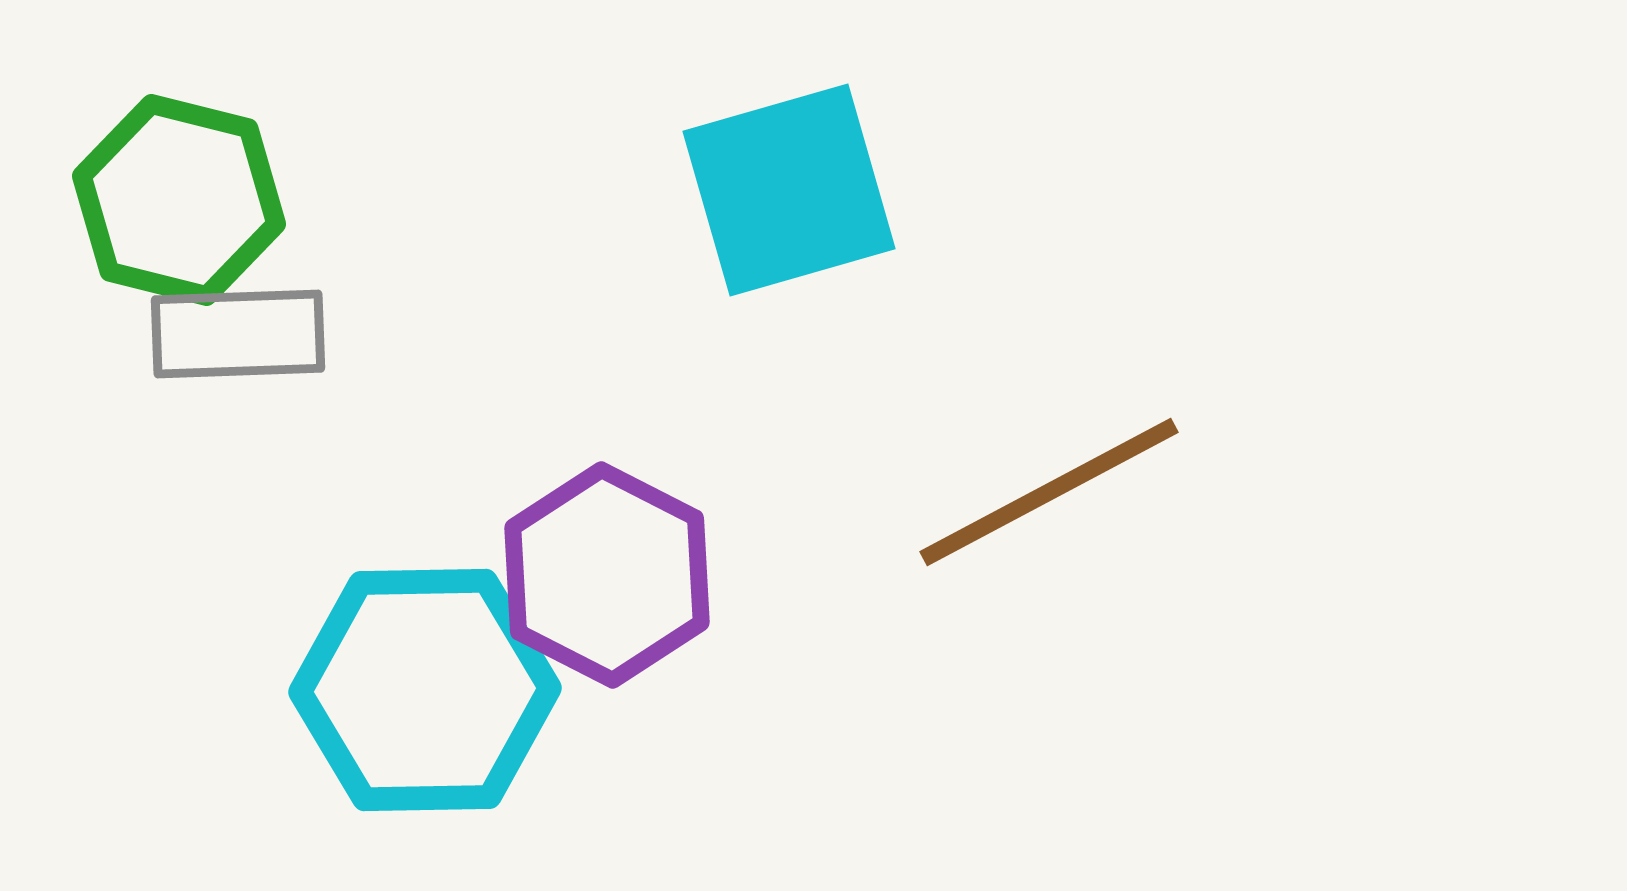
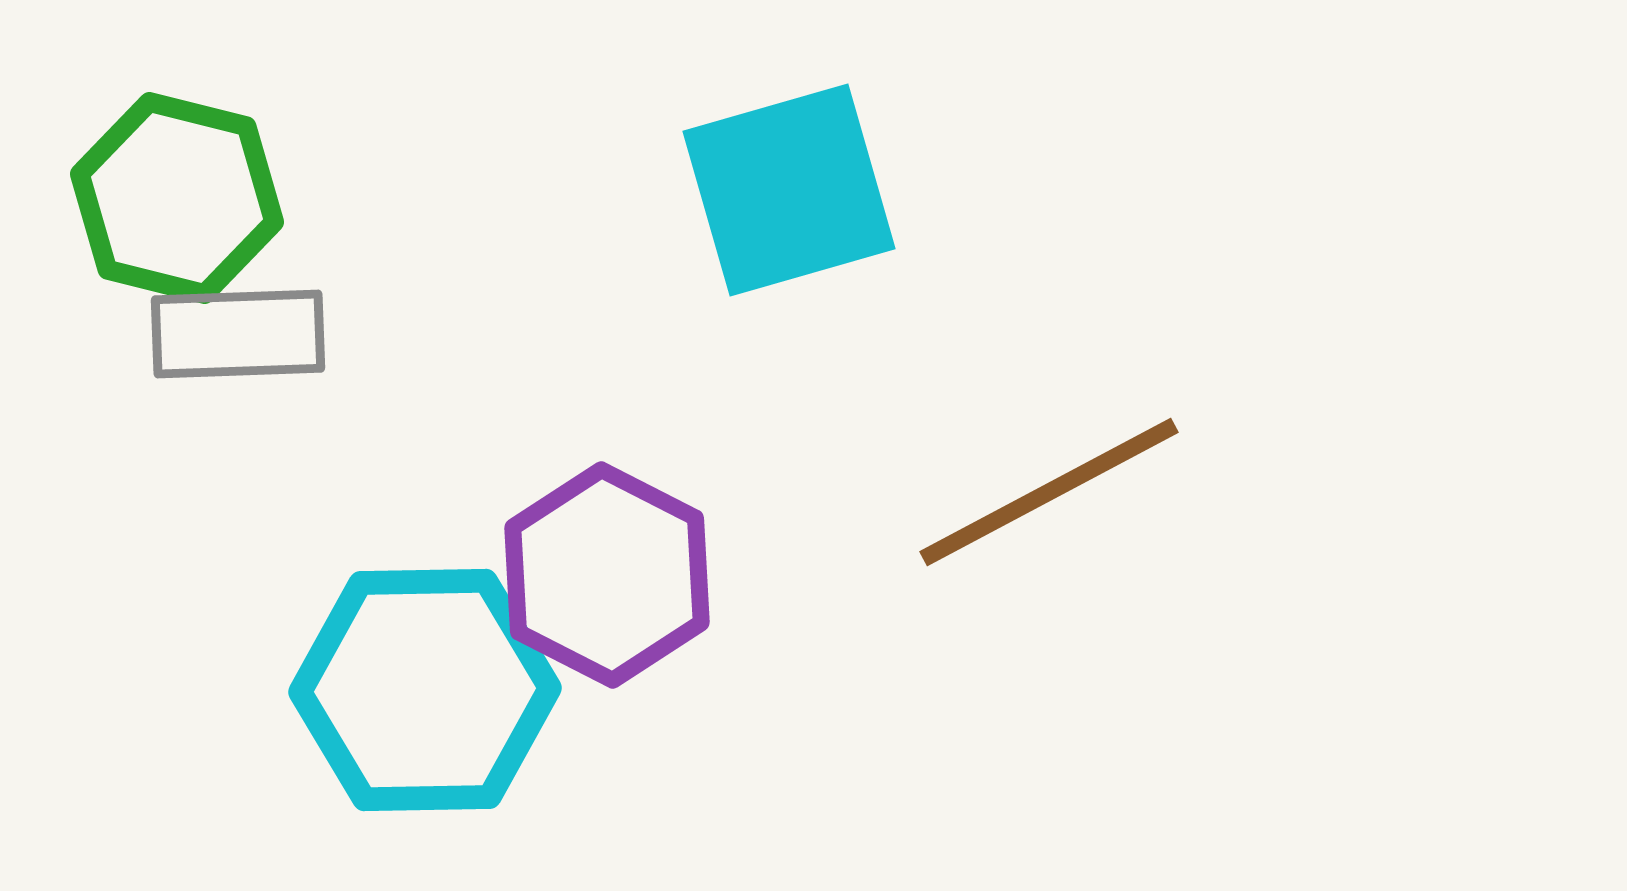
green hexagon: moved 2 px left, 2 px up
